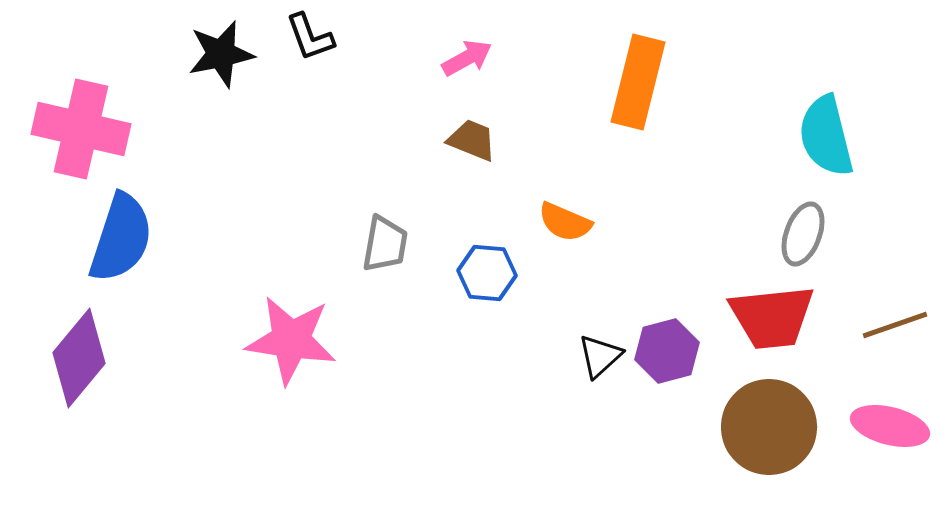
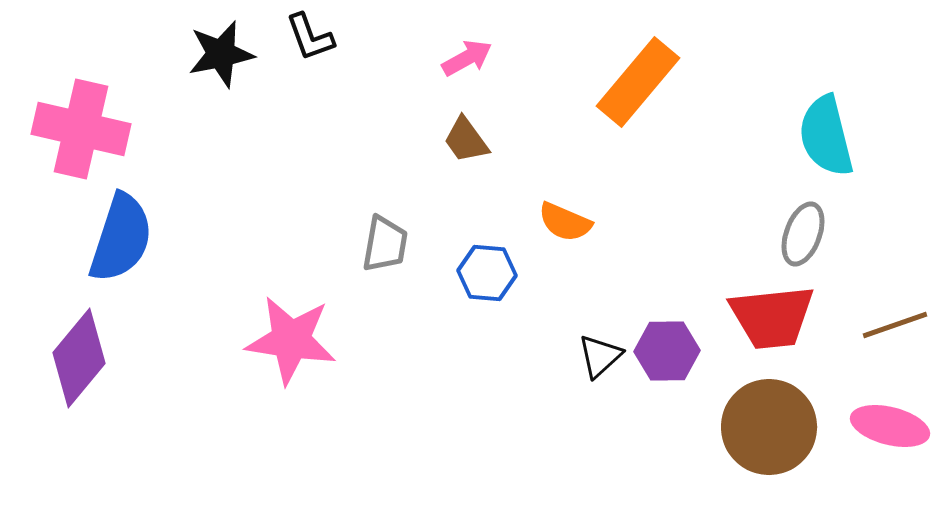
orange rectangle: rotated 26 degrees clockwise
brown trapezoid: moved 6 px left; rotated 148 degrees counterclockwise
purple hexagon: rotated 14 degrees clockwise
